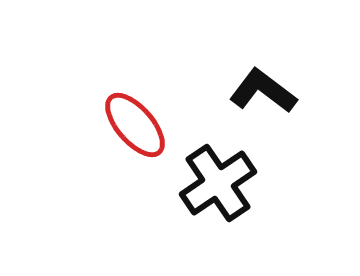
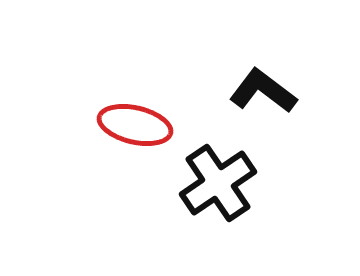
red ellipse: rotated 36 degrees counterclockwise
